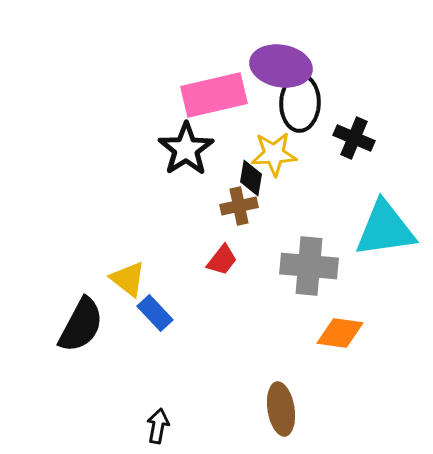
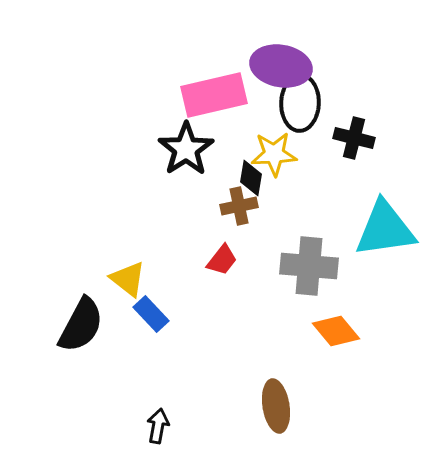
black cross: rotated 9 degrees counterclockwise
blue rectangle: moved 4 px left, 1 px down
orange diamond: moved 4 px left, 2 px up; rotated 42 degrees clockwise
brown ellipse: moved 5 px left, 3 px up
